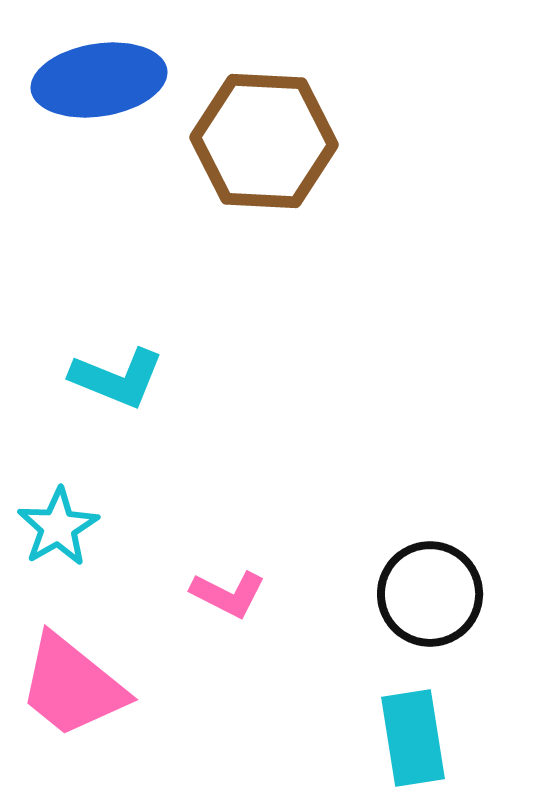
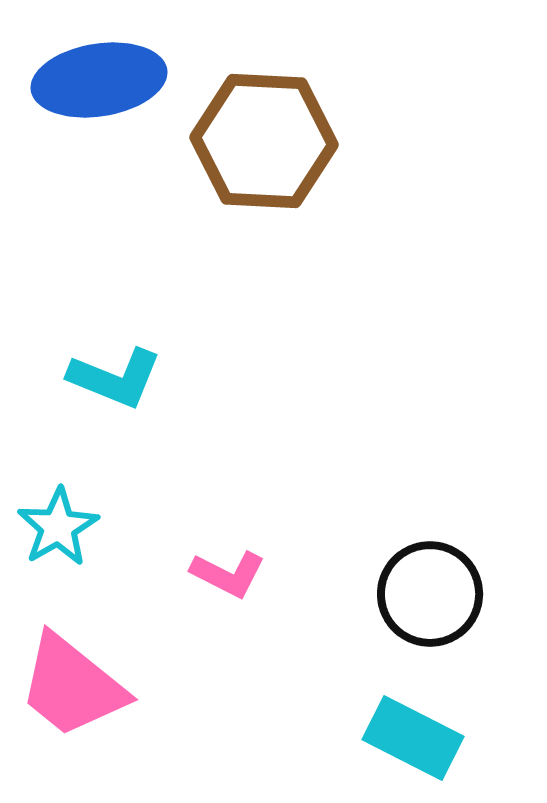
cyan L-shape: moved 2 px left
pink L-shape: moved 20 px up
cyan rectangle: rotated 54 degrees counterclockwise
